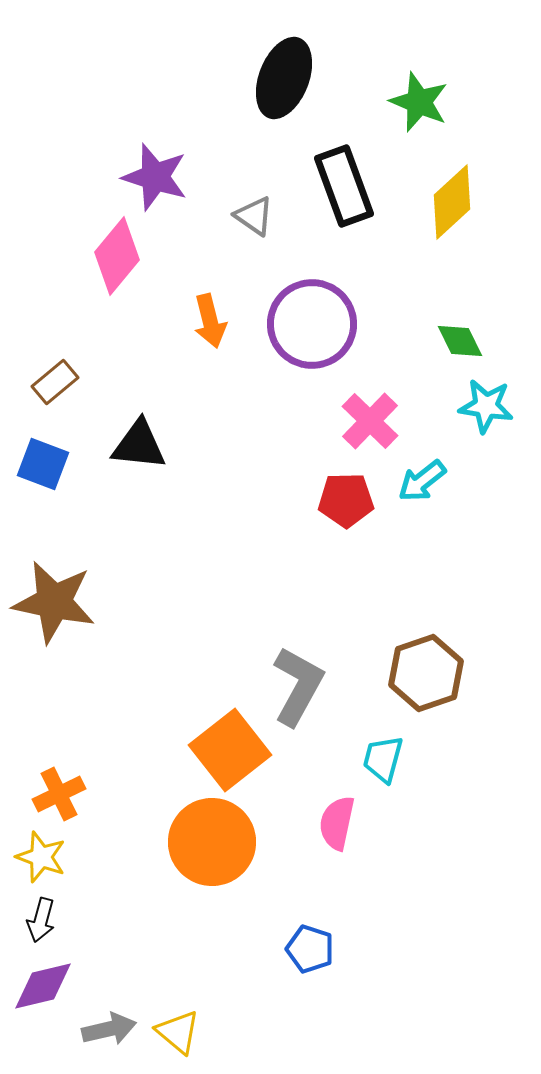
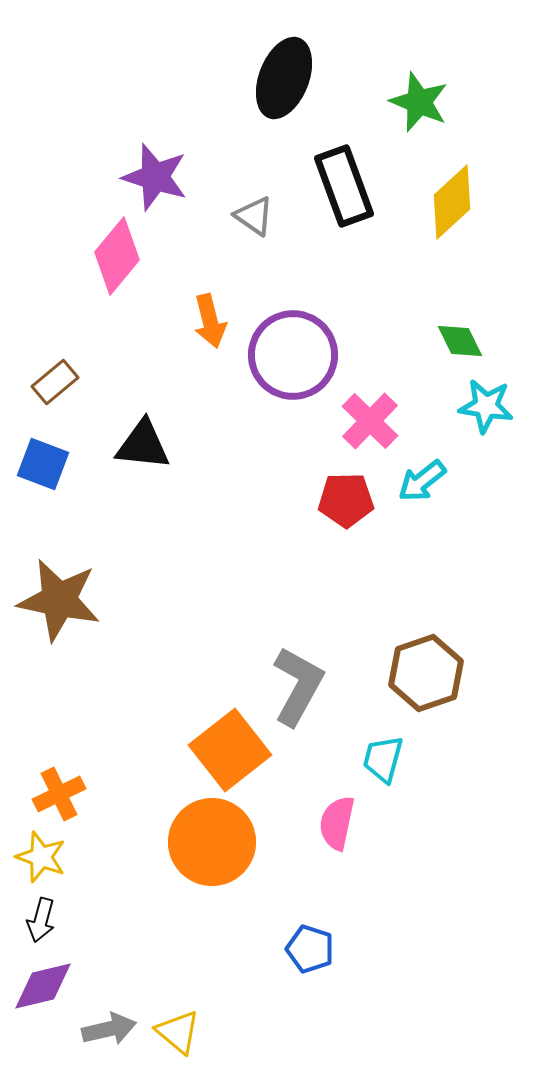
purple circle: moved 19 px left, 31 px down
black triangle: moved 4 px right
brown star: moved 5 px right, 2 px up
